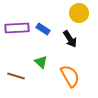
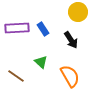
yellow circle: moved 1 px left, 1 px up
blue rectangle: rotated 24 degrees clockwise
black arrow: moved 1 px right, 1 px down
brown line: rotated 18 degrees clockwise
